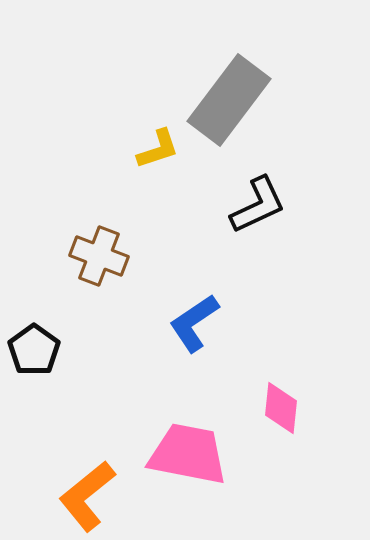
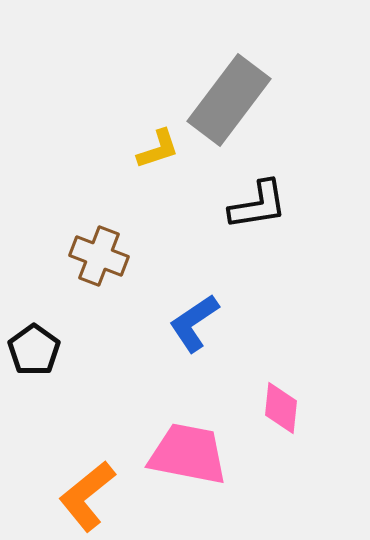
black L-shape: rotated 16 degrees clockwise
